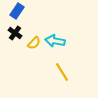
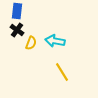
blue rectangle: rotated 28 degrees counterclockwise
black cross: moved 2 px right, 3 px up
yellow semicircle: moved 3 px left; rotated 24 degrees counterclockwise
